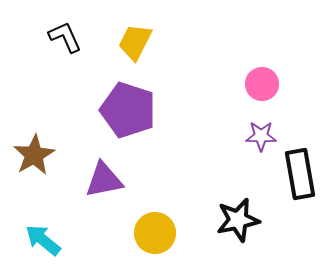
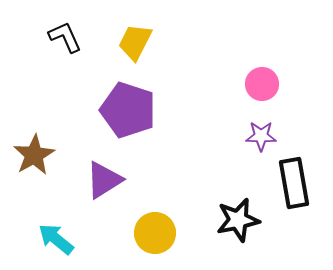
black rectangle: moved 6 px left, 9 px down
purple triangle: rotated 21 degrees counterclockwise
cyan arrow: moved 13 px right, 1 px up
